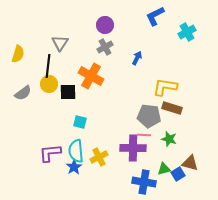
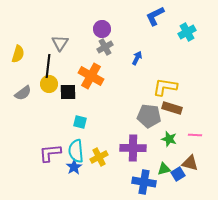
purple circle: moved 3 px left, 4 px down
pink line: moved 51 px right
